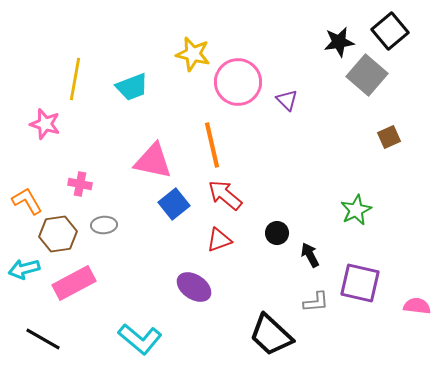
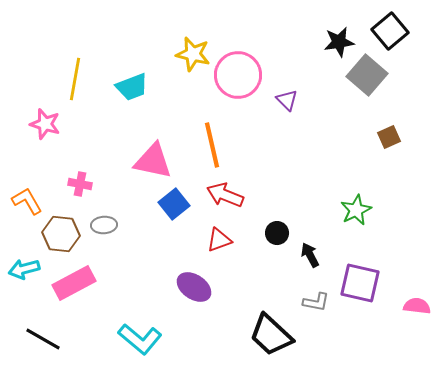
pink circle: moved 7 px up
red arrow: rotated 18 degrees counterclockwise
brown hexagon: moved 3 px right; rotated 15 degrees clockwise
gray L-shape: rotated 16 degrees clockwise
